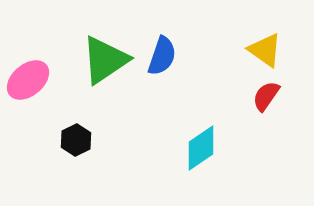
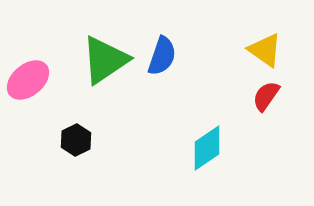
cyan diamond: moved 6 px right
